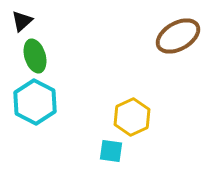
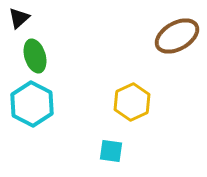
black triangle: moved 3 px left, 3 px up
brown ellipse: moved 1 px left
cyan hexagon: moved 3 px left, 2 px down
yellow hexagon: moved 15 px up
